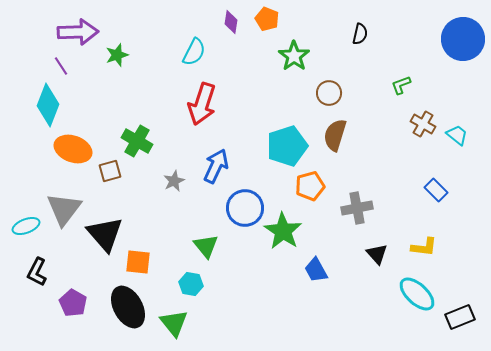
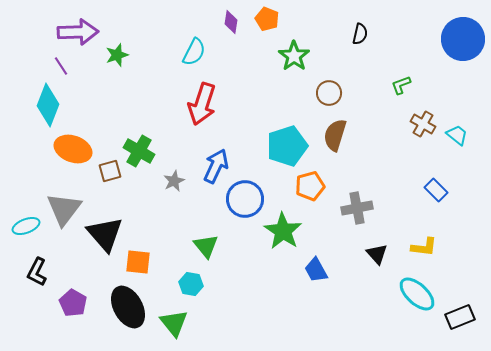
green cross at (137, 141): moved 2 px right, 10 px down
blue circle at (245, 208): moved 9 px up
